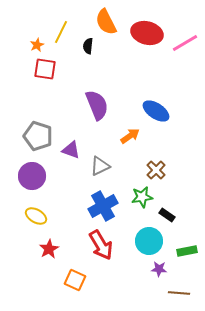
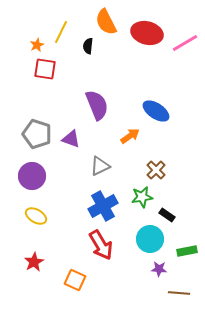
gray pentagon: moved 1 px left, 2 px up
purple triangle: moved 11 px up
cyan circle: moved 1 px right, 2 px up
red star: moved 15 px left, 13 px down
